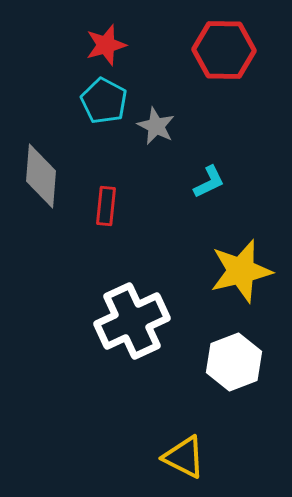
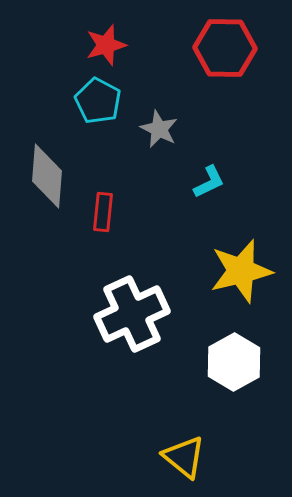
red hexagon: moved 1 px right, 2 px up
cyan pentagon: moved 6 px left
gray star: moved 3 px right, 3 px down
gray diamond: moved 6 px right
red rectangle: moved 3 px left, 6 px down
white cross: moved 7 px up
white hexagon: rotated 8 degrees counterclockwise
yellow triangle: rotated 12 degrees clockwise
